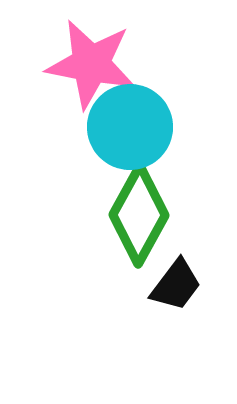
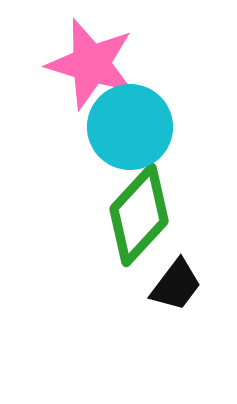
pink star: rotated 6 degrees clockwise
green diamond: rotated 14 degrees clockwise
